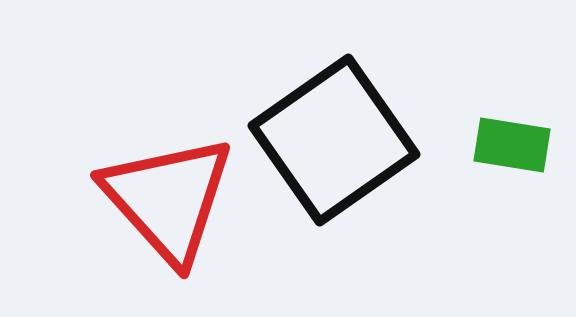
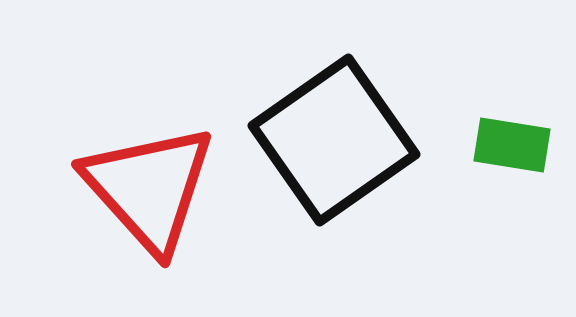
red triangle: moved 19 px left, 11 px up
